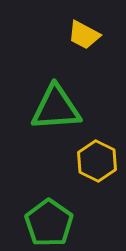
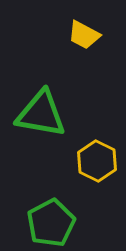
green triangle: moved 15 px left, 6 px down; rotated 14 degrees clockwise
green pentagon: moved 2 px right; rotated 9 degrees clockwise
